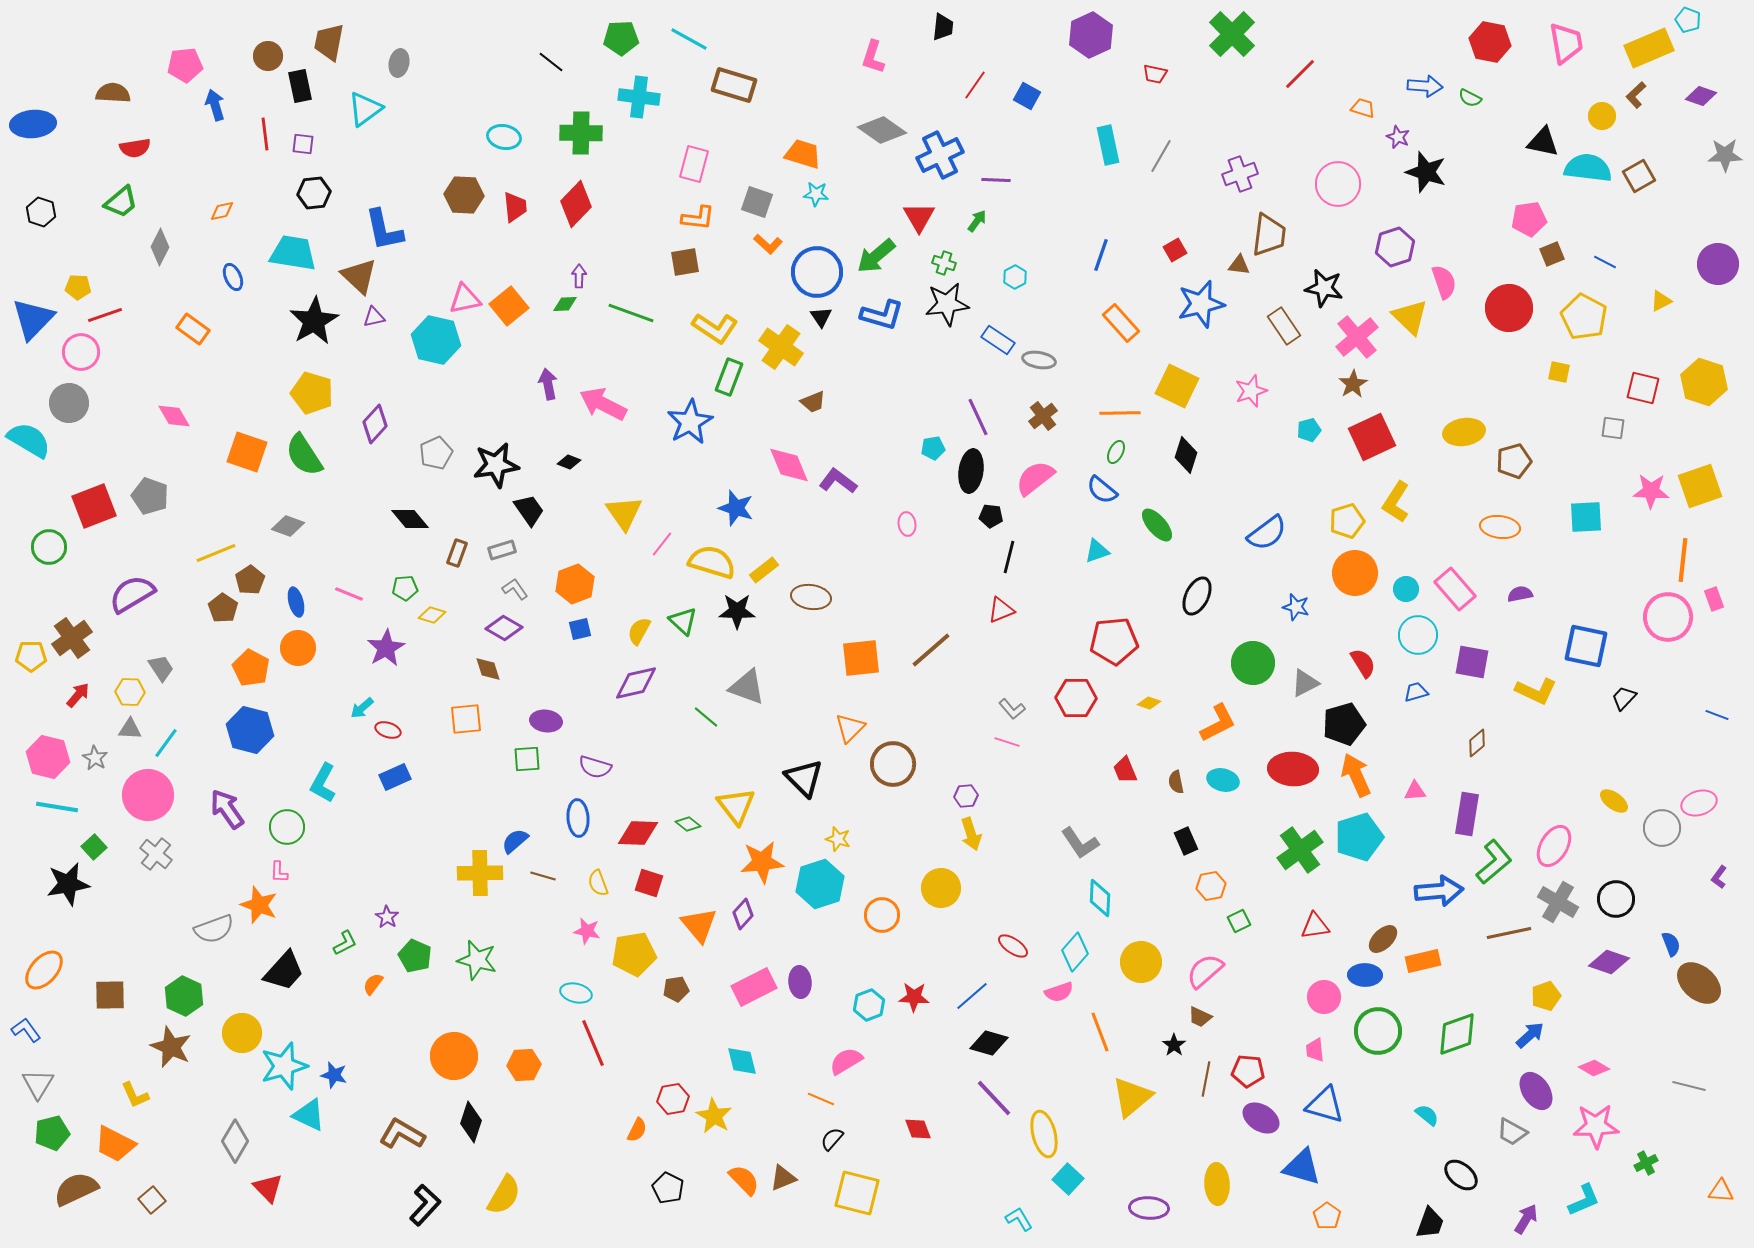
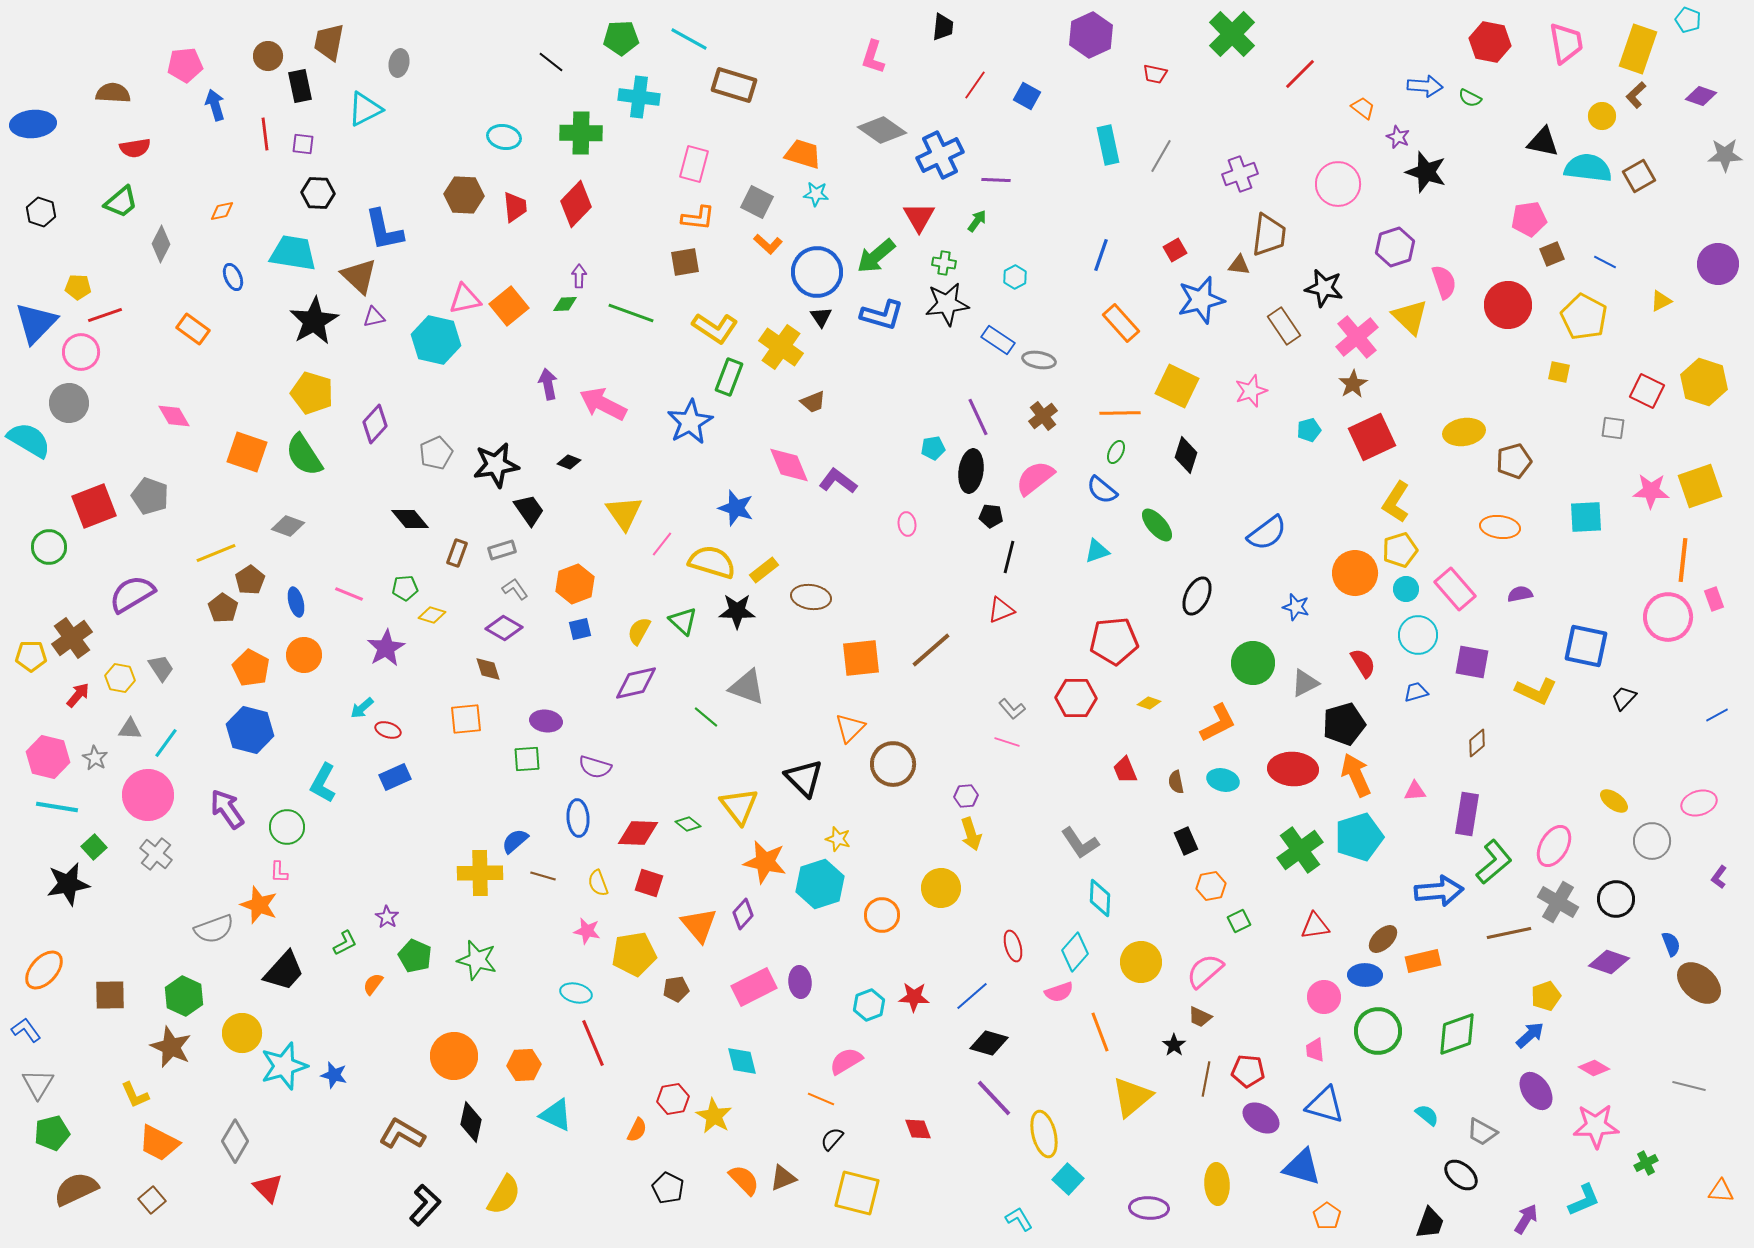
yellow rectangle at (1649, 48): moved 11 px left, 1 px down; rotated 48 degrees counterclockwise
orange trapezoid at (1363, 108): rotated 20 degrees clockwise
cyan triangle at (365, 109): rotated 9 degrees clockwise
black hexagon at (314, 193): moved 4 px right; rotated 8 degrees clockwise
gray square at (757, 202): rotated 8 degrees clockwise
gray diamond at (160, 247): moved 1 px right, 3 px up
green cross at (944, 263): rotated 10 degrees counterclockwise
blue star at (1201, 304): moved 4 px up
red circle at (1509, 308): moved 1 px left, 3 px up
blue triangle at (33, 319): moved 3 px right, 4 px down
red square at (1643, 388): moved 4 px right, 3 px down; rotated 12 degrees clockwise
yellow pentagon at (1347, 521): moved 53 px right, 29 px down
orange circle at (298, 648): moved 6 px right, 7 px down
yellow hexagon at (130, 692): moved 10 px left, 14 px up; rotated 8 degrees clockwise
blue line at (1717, 715): rotated 50 degrees counterclockwise
yellow triangle at (736, 806): moved 3 px right
gray circle at (1662, 828): moved 10 px left, 13 px down
orange star at (762, 862): moved 3 px right; rotated 18 degrees clockwise
red ellipse at (1013, 946): rotated 40 degrees clockwise
cyan triangle at (309, 1115): moved 247 px right
black diamond at (471, 1122): rotated 6 degrees counterclockwise
gray trapezoid at (1512, 1132): moved 30 px left
orange trapezoid at (115, 1144): moved 44 px right, 1 px up
